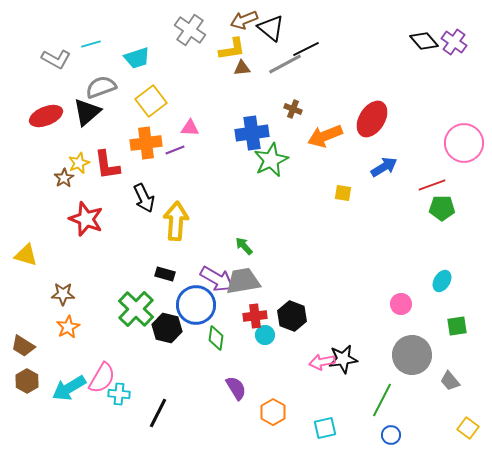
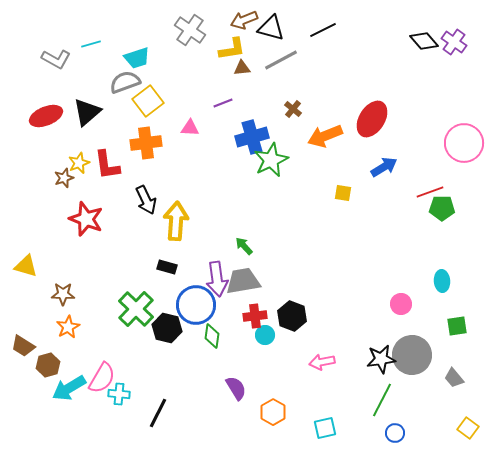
black triangle at (271, 28): rotated 24 degrees counterclockwise
black line at (306, 49): moved 17 px right, 19 px up
gray line at (285, 64): moved 4 px left, 4 px up
gray semicircle at (101, 87): moved 24 px right, 5 px up
yellow square at (151, 101): moved 3 px left
brown cross at (293, 109): rotated 18 degrees clockwise
blue cross at (252, 133): moved 4 px down; rotated 8 degrees counterclockwise
purple line at (175, 150): moved 48 px right, 47 px up
brown star at (64, 178): rotated 12 degrees clockwise
red line at (432, 185): moved 2 px left, 7 px down
black arrow at (144, 198): moved 2 px right, 2 px down
yellow triangle at (26, 255): moved 11 px down
black rectangle at (165, 274): moved 2 px right, 7 px up
purple arrow at (217, 279): rotated 52 degrees clockwise
cyan ellipse at (442, 281): rotated 35 degrees counterclockwise
green diamond at (216, 338): moved 4 px left, 2 px up
black star at (343, 359): moved 38 px right
brown hexagon at (27, 381): moved 21 px right, 16 px up; rotated 15 degrees clockwise
gray trapezoid at (450, 381): moved 4 px right, 3 px up
blue circle at (391, 435): moved 4 px right, 2 px up
